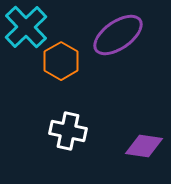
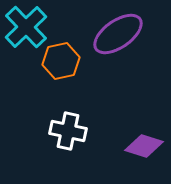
purple ellipse: moved 1 px up
orange hexagon: rotated 18 degrees clockwise
purple diamond: rotated 9 degrees clockwise
